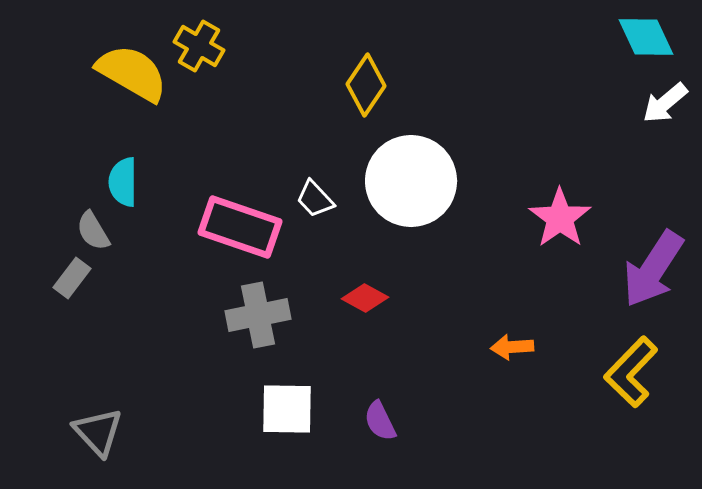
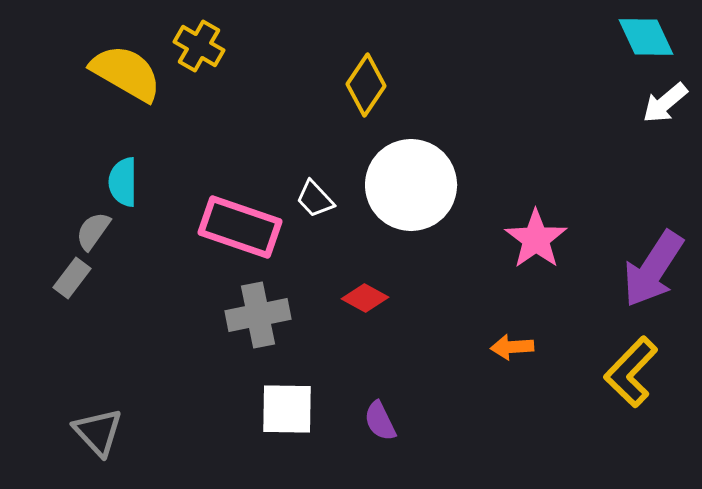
yellow semicircle: moved 6 px left
white circle: moved 4 px down
pink star: moved 24 px left, 21 px down
gray semicircle: rotated 66 degrees clockwise
